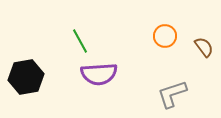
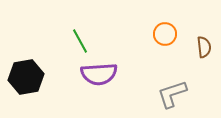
orange circle: moved 2 px up
brown semicircle: rotated 30 degrees clockwise
